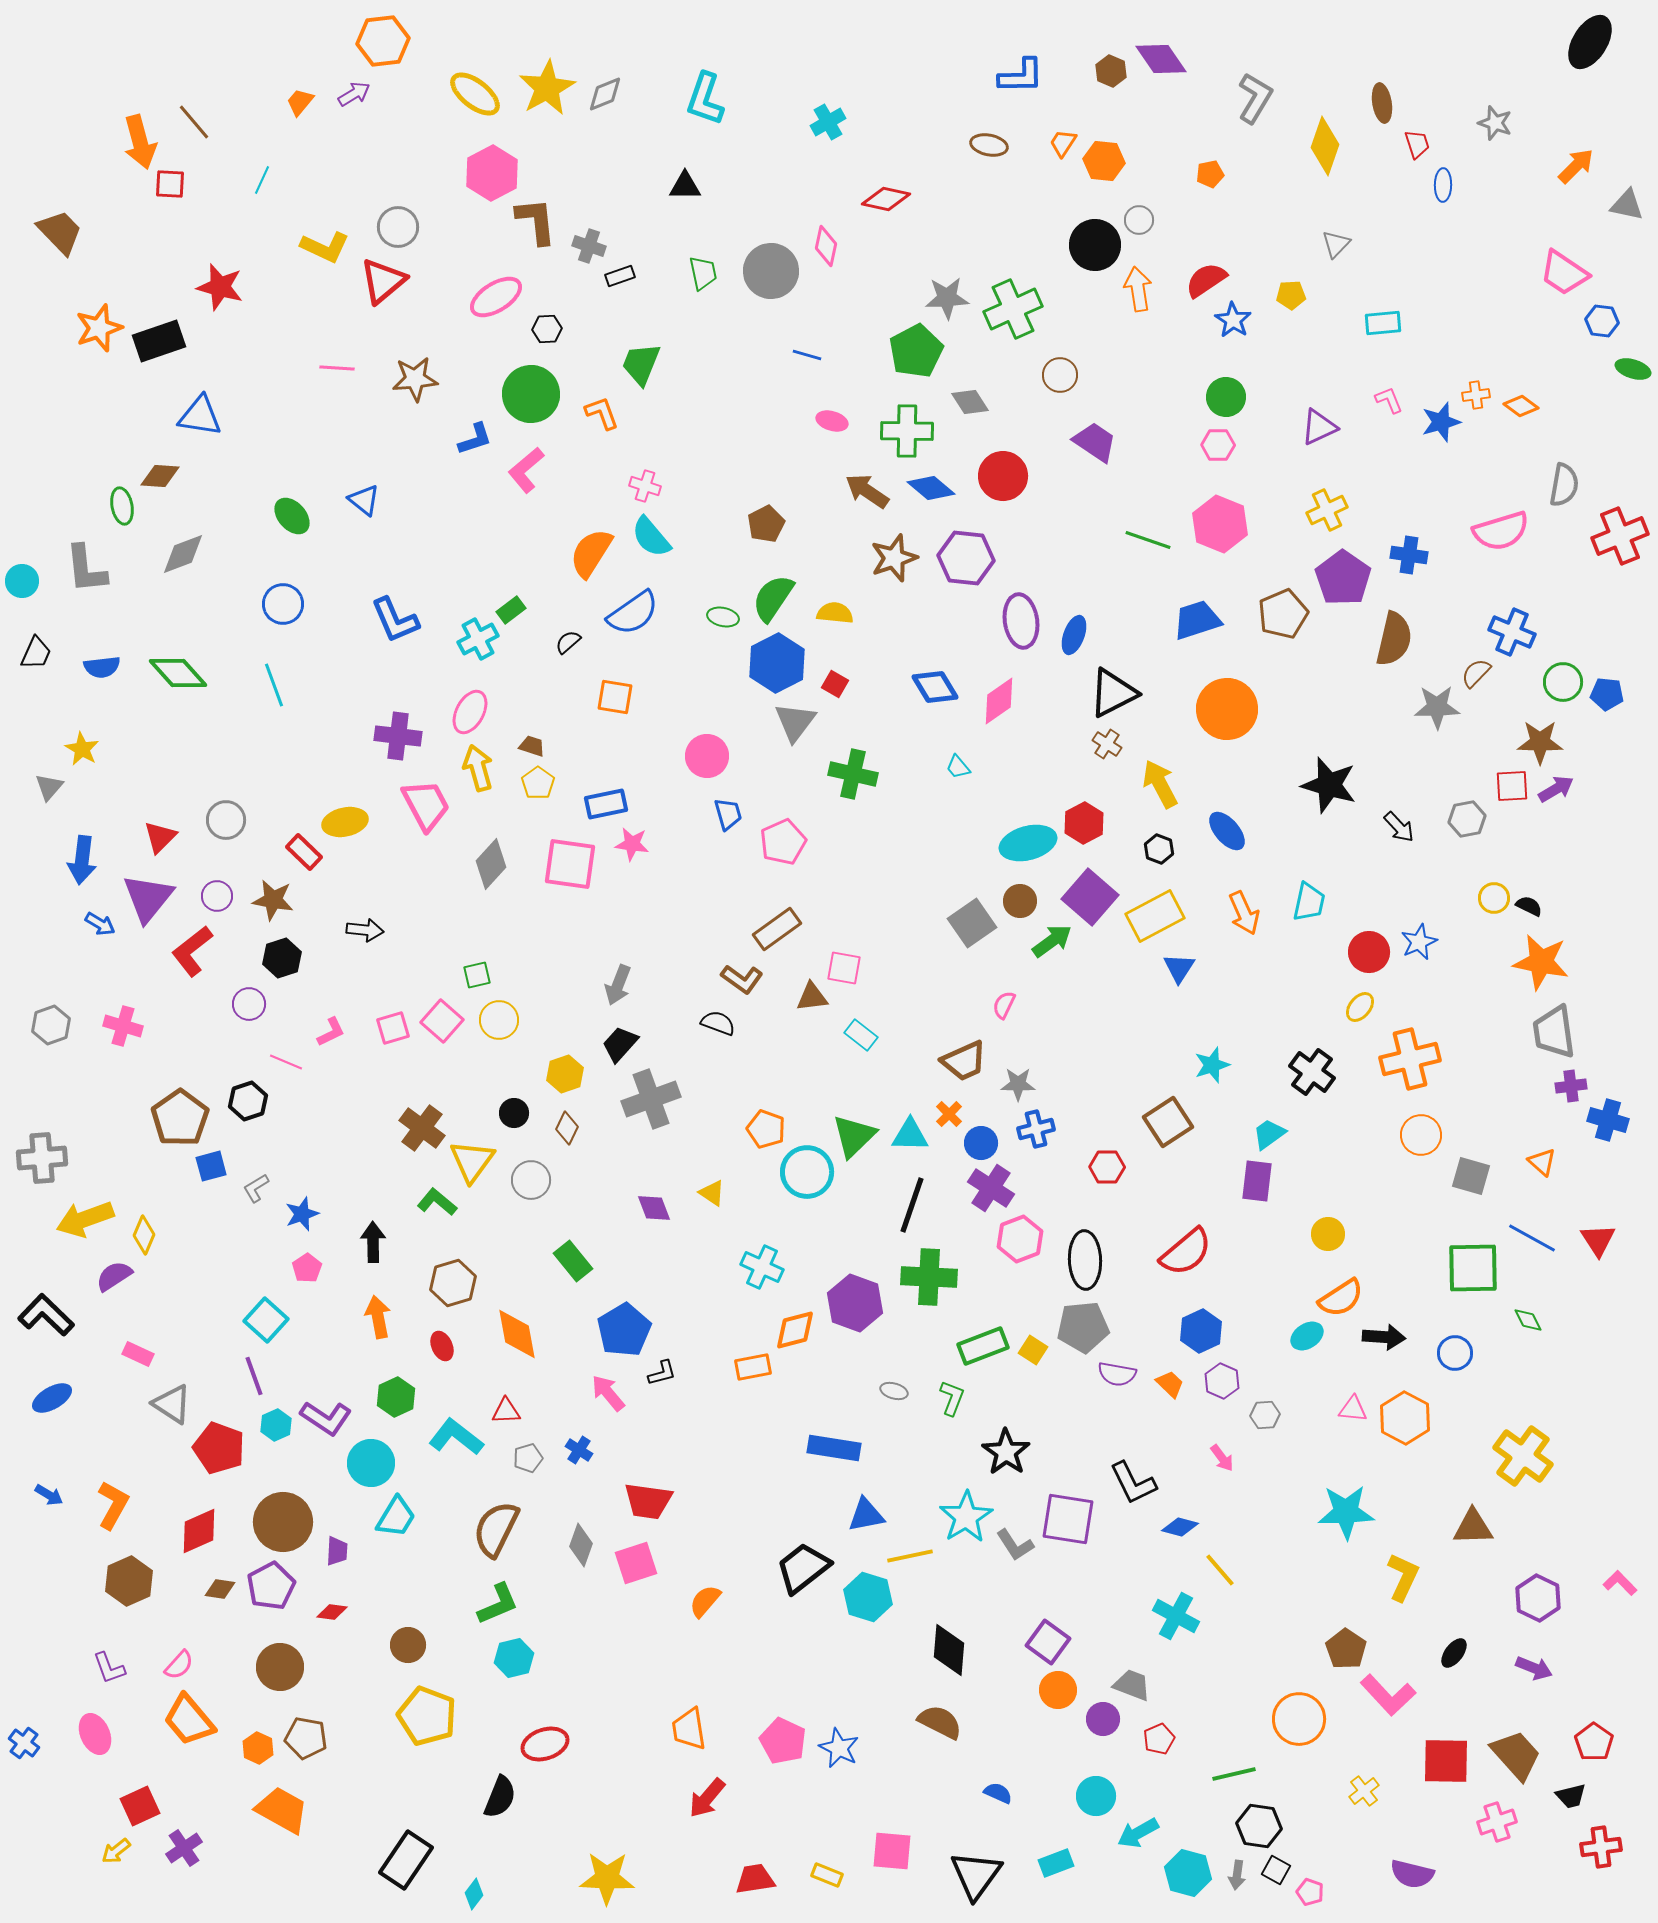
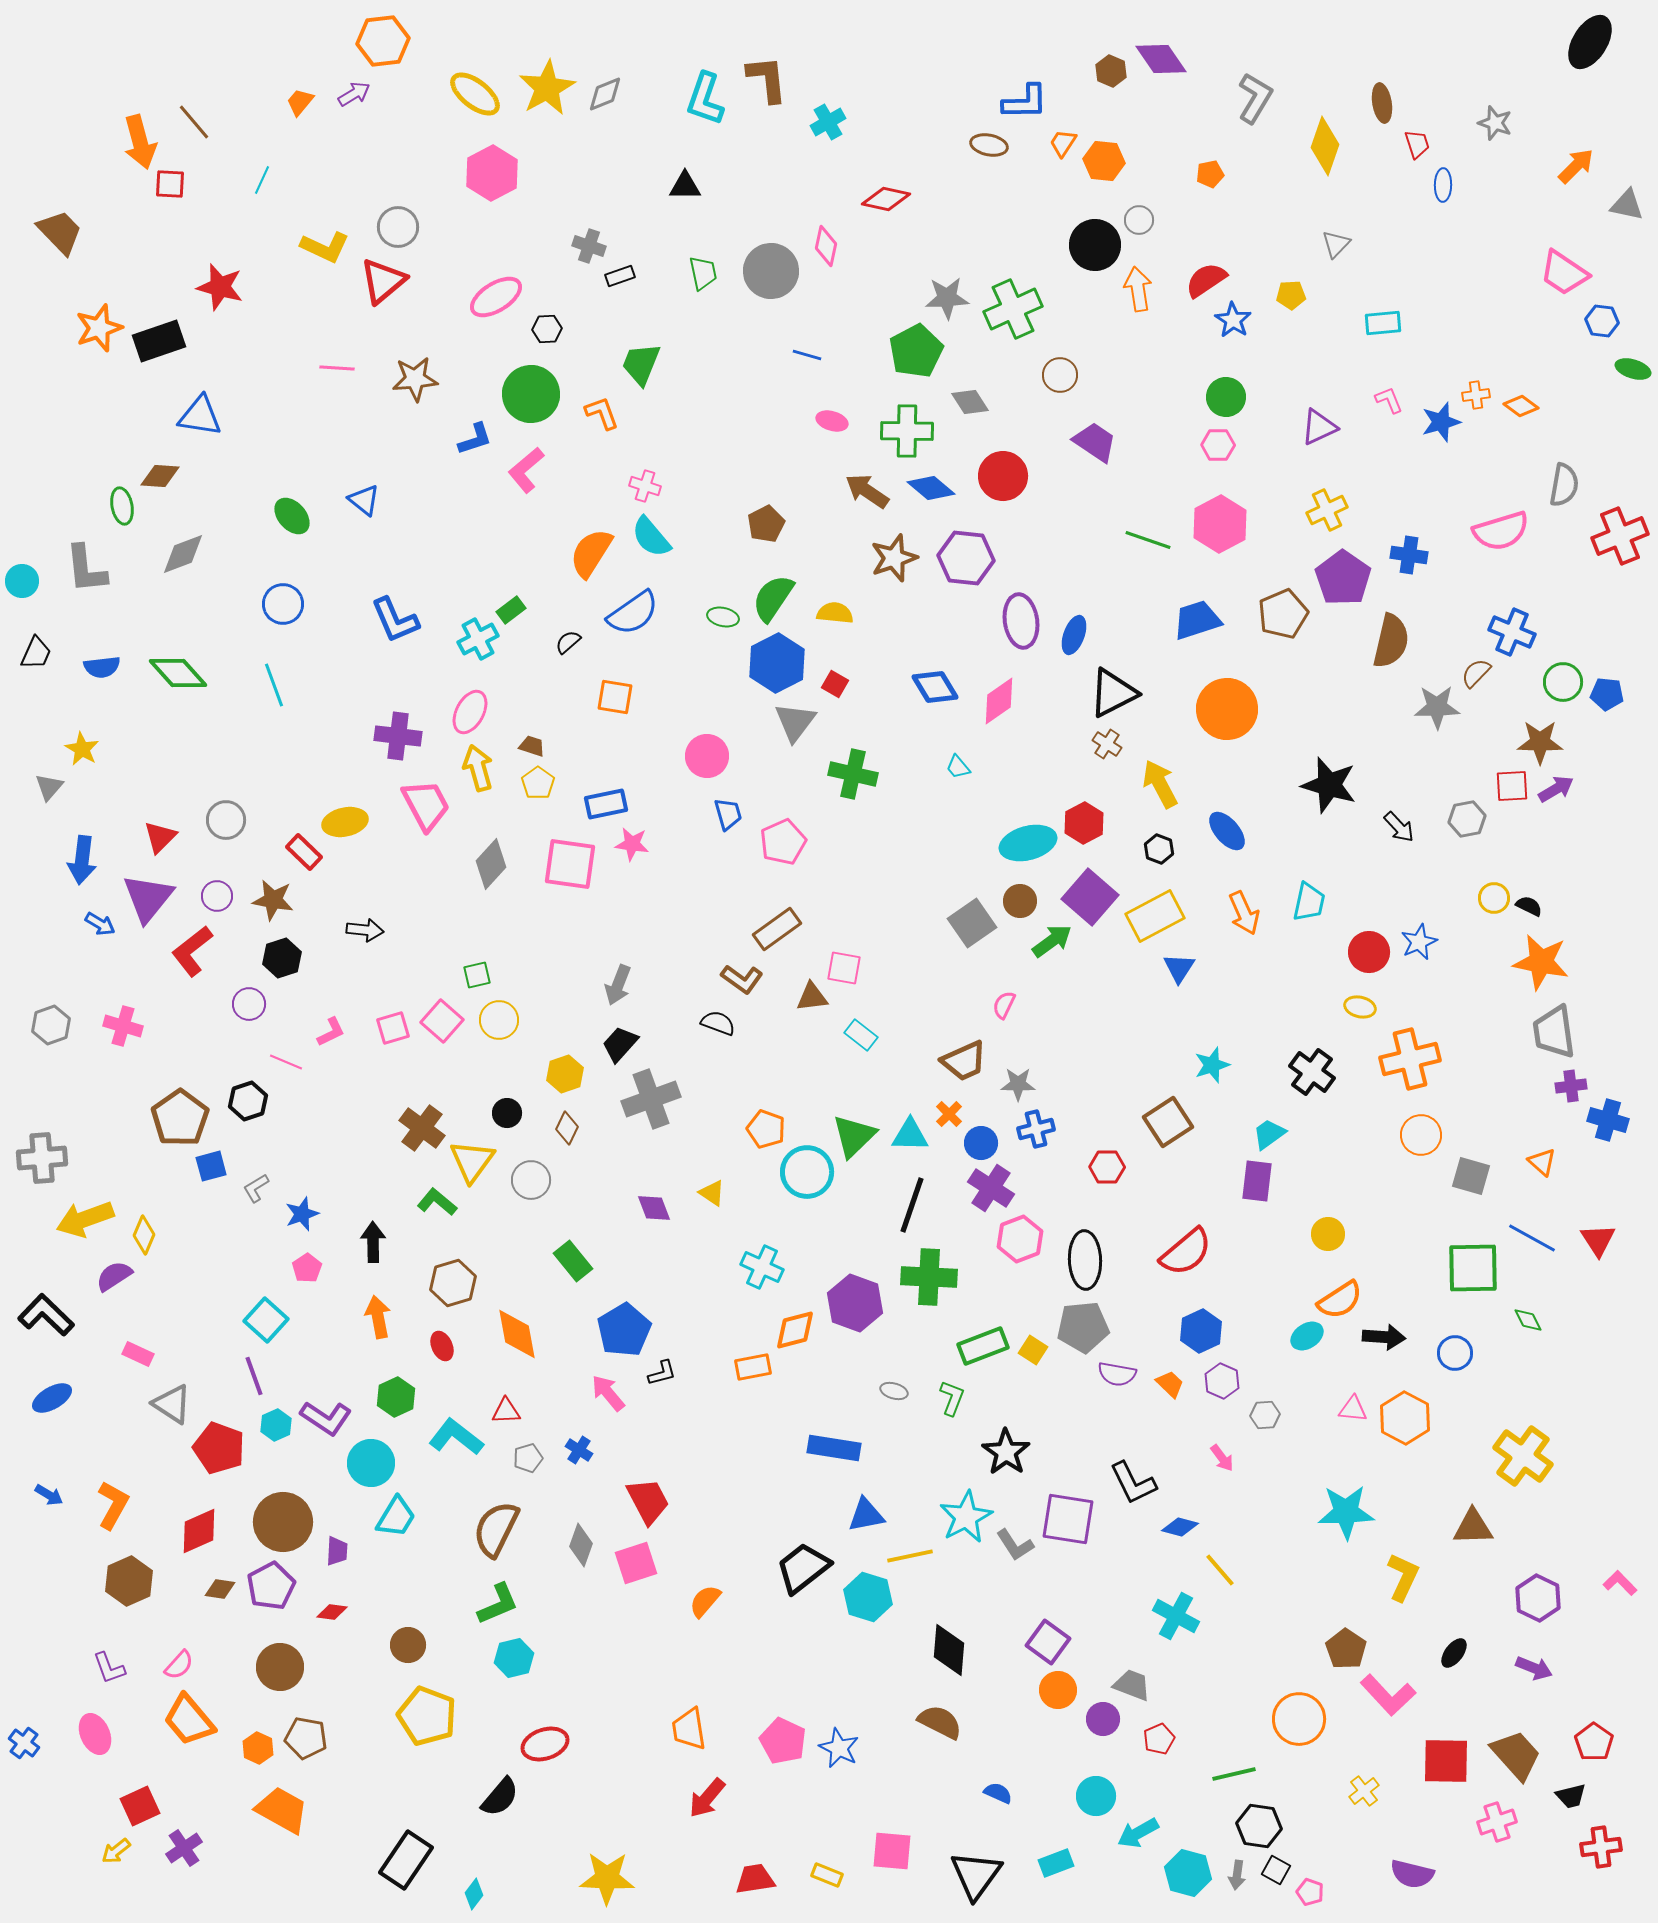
blue L-shape at (1021, 76): moved 4 px right, 26 px down
brown L-shape at (536, 221): moved 231 px right, 142 px up
pink hexagon at (1220, 524): rotated 10 degrees clockwise
brown semicircle at (1394, 639): moved 3 px left, 2 px down
yellow ellipse at (1360, 1007): rotated 64 degrees clockwise
black circle at (514, 1113): moved 7 px left
orange semicircle at (1341, 1298): moved 1 px left, 2 px down
red trapezoid at (648, 1501): rotated 126 degrees counterclockwise
cyan star at (966, 1517): rotated 4 degrees clockwise
black semicircle at (500, 1797): rotated 18 degrees clockwise
